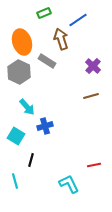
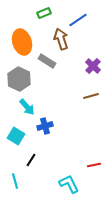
gray hexagon: moved 7 px down
black line: rotated 16 degrees clockwise
